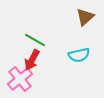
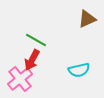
brown triangle: moved 2 px right, 2 px down; rotated 18 degrees clockwise
green line: moved 1 px right
cyan semicircle: moved 15 px down
